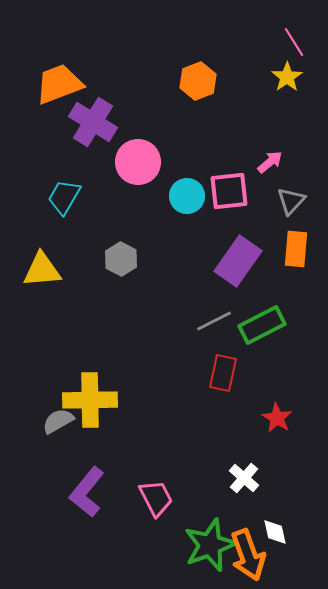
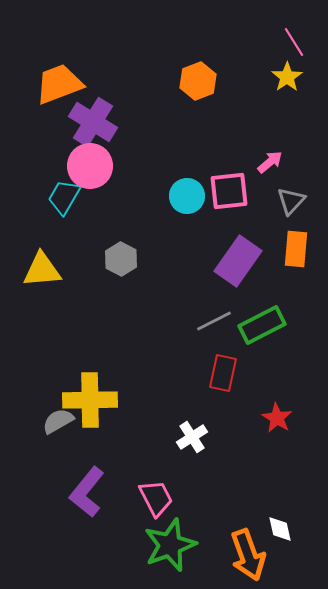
pink circle: moved 48 px left, 4 px down
white cross: moved 52 px left, 41 px up; rotated 16 degrees clockwise
white diamond: moved 5 px right, 3 px up
green star: moved 40 px left
